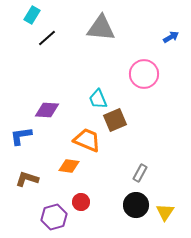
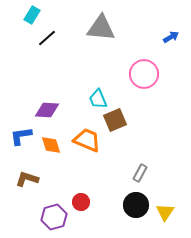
orange diamond: moved 18 px left, 21 px up; rotated 65 degrees clockwise
